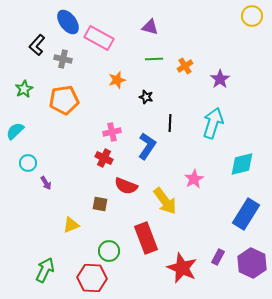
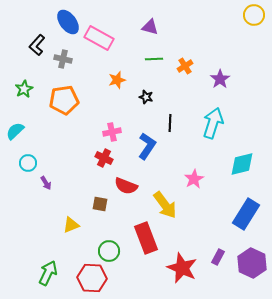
yellow circle: moved 2 px right, 1 px up
yellow arrow: moved 4 px down
green arrow: moved 3 px right, 3 px down
